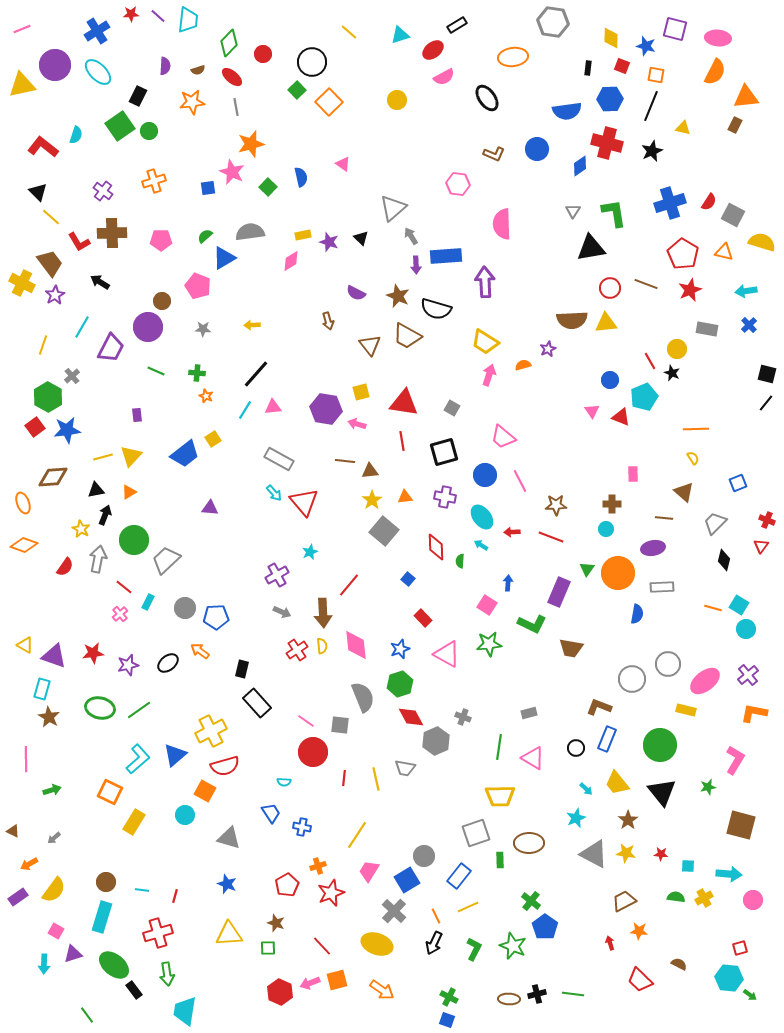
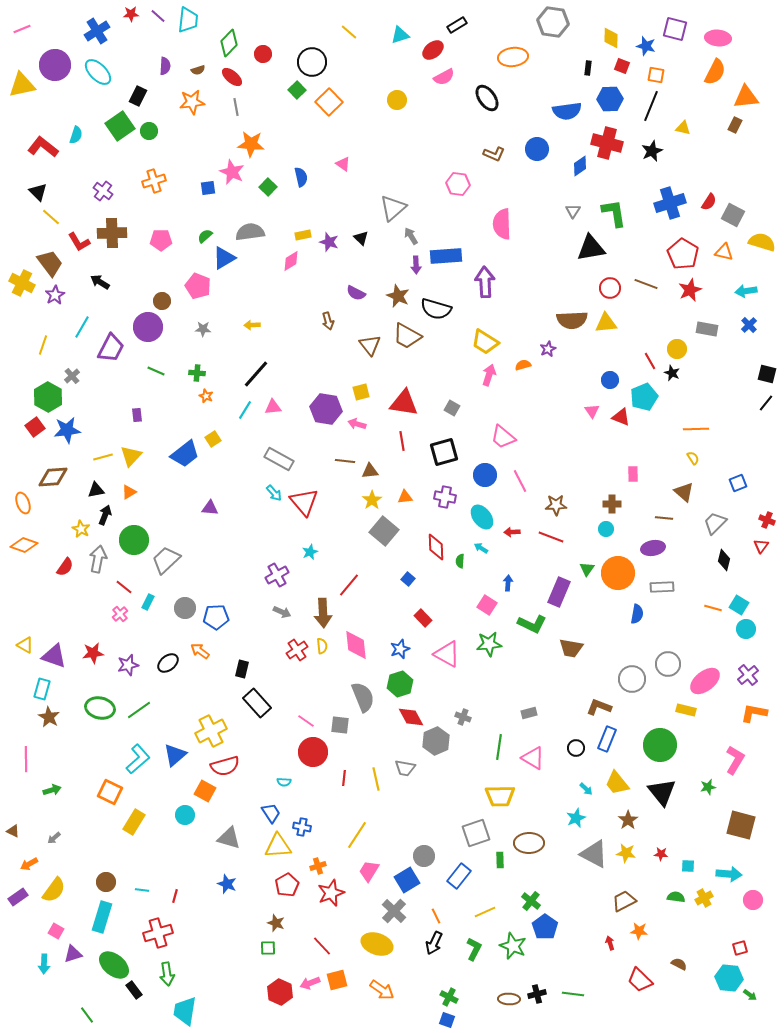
orange star at (251, 144): rotated 20 degrees clockwise
cyan arrow at (481, 545): moved 3 px down
yellow line at (468, 907): moved 17 px right, 5 px down
yellow triangle at (229, 934): moved 49 px right, 88 px up
